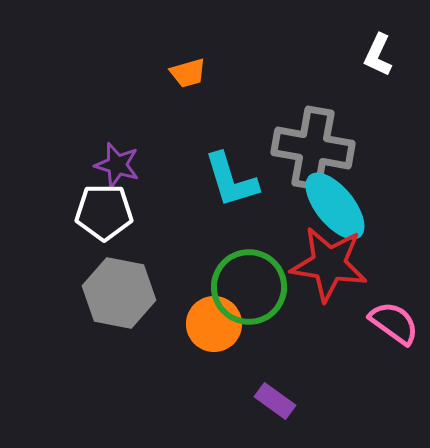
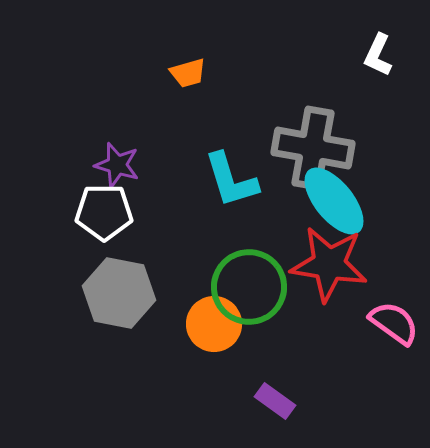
cyan ellipse: moved 1 px left, 5 px up
